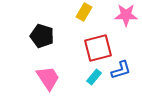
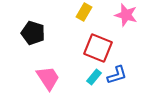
pink star: rotated 15 degrees clockwise
black pentagon: moved 9 px left, 3 px up
red square: rotated 36 degrees clockwise
blue L-shape: moved 4 px left, 5 px down
